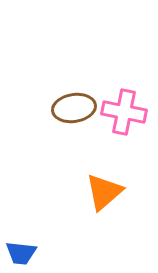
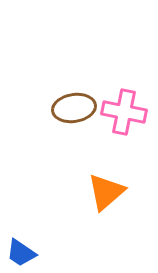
orange triangle: moved 2 px right
blue trapezoid: rotated 28 degrees clockwise
